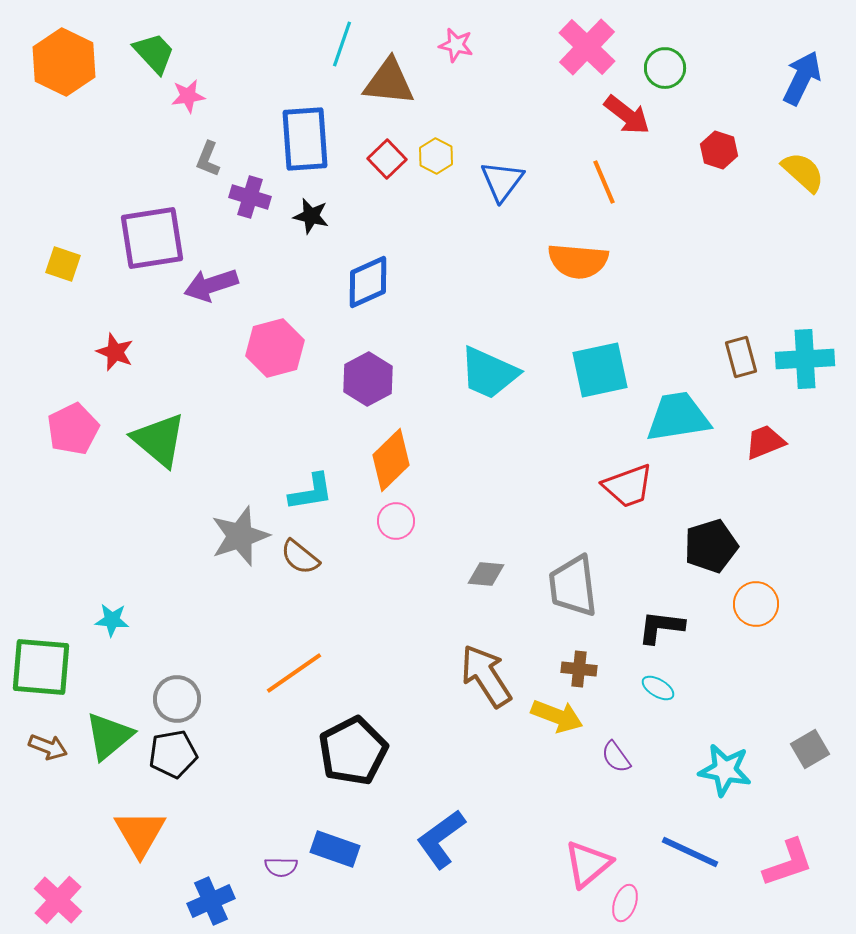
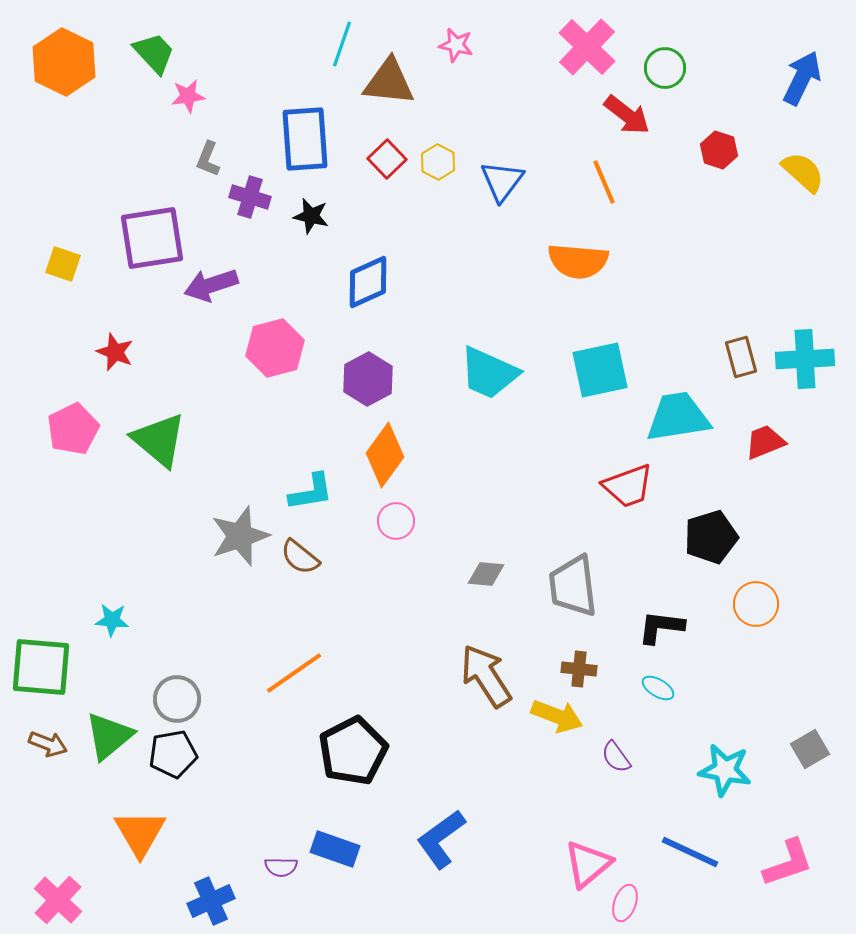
yellow hexagon at (436, 156): moved 2 px right, 6 px down
orange diamond at (391, 460): moved 6 px left, 5 px up; rotated 10 degrees counterclockwise
black pentagon at (711, 546): moved 9 px up
brown arrow at (48, 747): moved 3 px up
